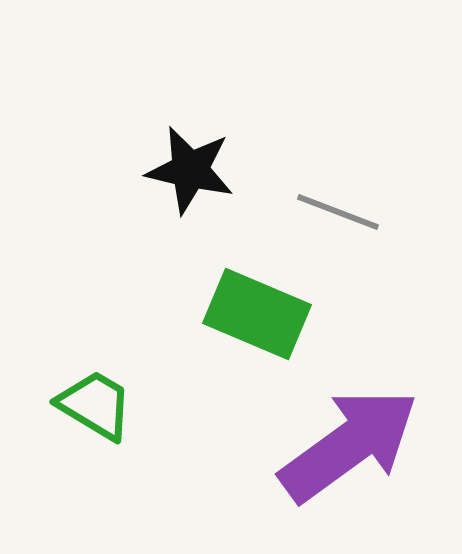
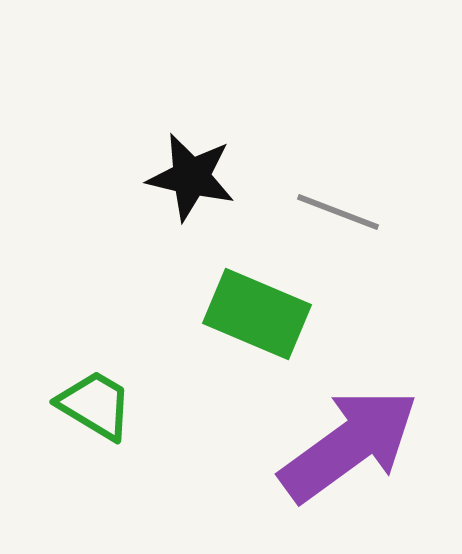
black star: moved 1 px right, 7 px down
